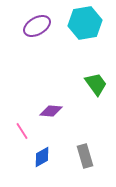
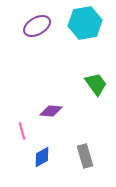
pink line: rotated 18 degrees clockwise
